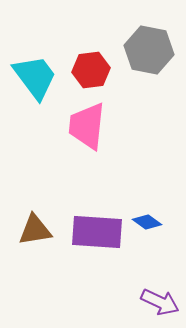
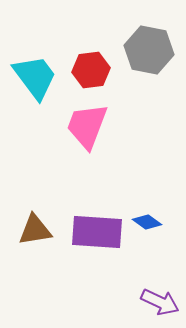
pink trapezoid: rotated 15 degrees clockwise
